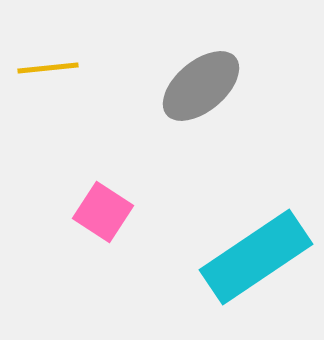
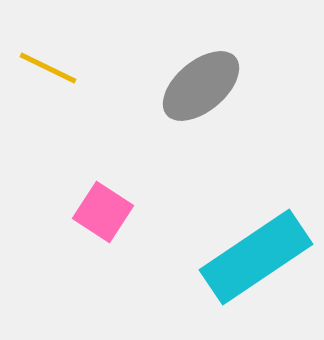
yellow line: rotated 32 degrees clockwise
